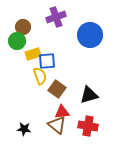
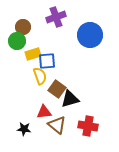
black triangle: moved 19 px left, 4 px down
red triangle: moved 18 px left
